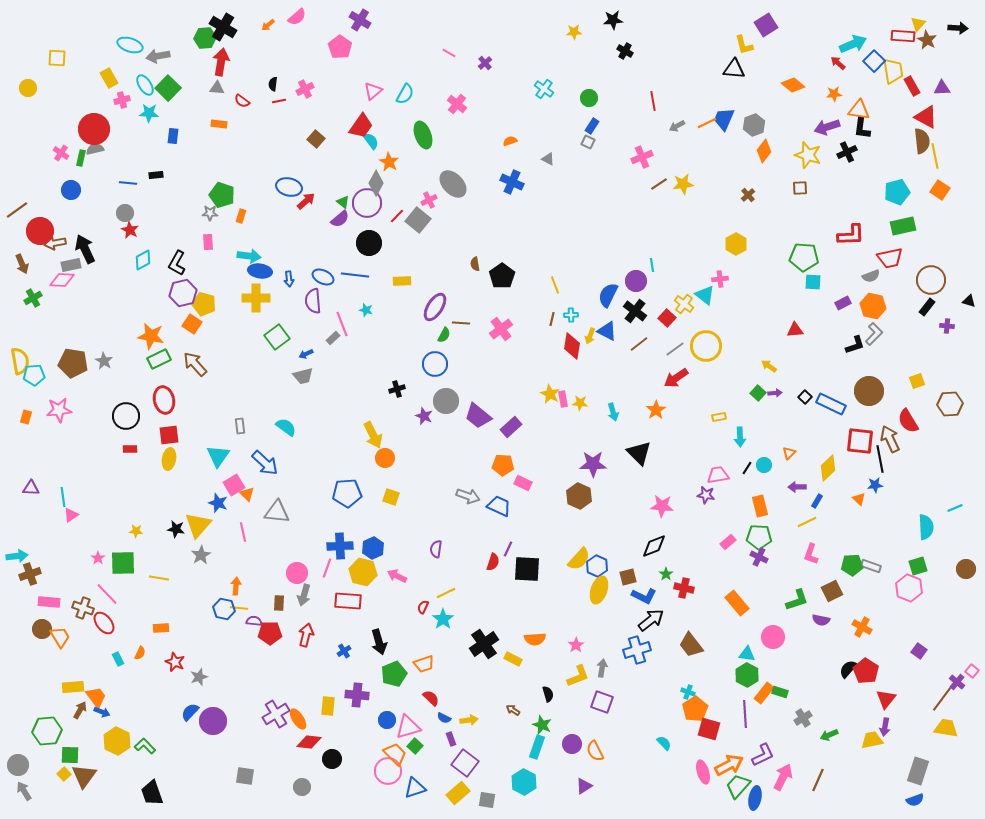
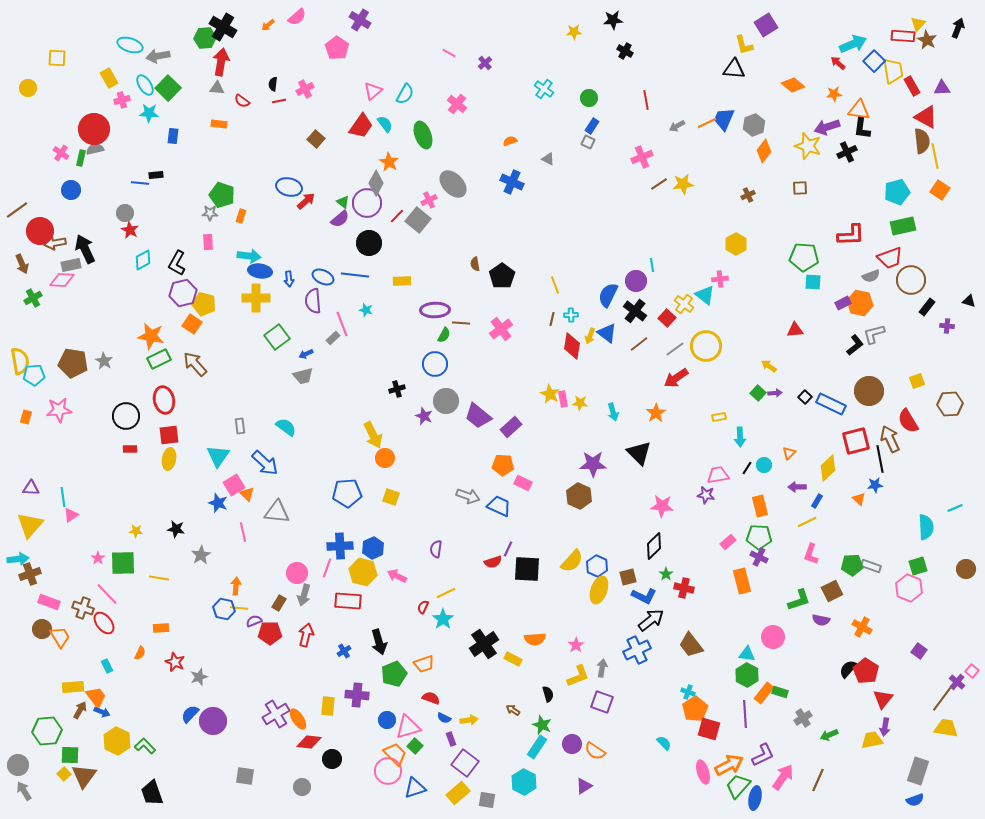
black arrow at (958, 28): rotated 72 degrees counterclockwise
pink pentagon at (340, 47): moved 3 px left, 1 px down
red line at (653, 101): moved 7 px left, 1 px up
cyan semicircle at (371, 141): moved 14 px right, 17 px up
yellow star at (808, 155): moved 9 px up
blue line at (128, 183): moved 12 px right
brown cross at (748, 195): rotated 16 degrees clockwise
red trapezoid at (890, 258): rotated 8 degrees counterclockwise
brown circle at (931, 280): moved 20 px left
orange hexagon at (873, 306): moved 13 px left, 3 px up
purple ellipse at (435, 307): moved 3 px down; rotated 56 degrees clockwise
blue triangle at (607, 331): moved 2 px down; rotated 10 degrees clockwise
gray L-shape at (874, 334): rotated 150 degrees counterclockwise
black L-shape at (855, 345): rotated 20 degrees counterclockwise
orange star at (656, 410): moved 3 px down
red square at (860, 441): moved 4 px left; rotated 20 degrees counterclockwise
yellow triangle at (198, 525): moved 168 px left
black diamond at (654, 546): rotated 24 degrees counterclockwise
cyan arrow at (17, 556): moved 1 px right, 3 px down
yellow semicircle at (579, 559): moved 7 px left, 2 px down
red semicircle at (493, 562): rotated 54 degrees clockwise
green L-shape at (797, 600): moved 2 px right
pink rectangle at (49, 602): rotated 15 degrees clockwise
brown rectangle at (279, 603): rotated 28 degrees clockwise
orange rectangle at (737, 603): moved 5 px right, 22 px up; rotated 25 degrees clockwise
purple semicircle at (254, 621): rotated 28 degrees counterclockwise
blue cross at (637, 650): rotated 8 degrees counterclockwise
cyan rectangle at (118, 659): moved 11 px left, 7 px down
red semicircle at (431, 698): rotated 24 degrees counterclockwise
red triangle at (886, 699): moved 3 px left
blue semicircle at (190, 712): moved 2 px down
cyan rectangle at (537, 747): rotated 15 degrees clockwise
orange semicircle at (595, 751): rotated 30 degrees counterclockwise
pink arrow at (783, 777): rotated 8 degrees clockwise
